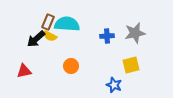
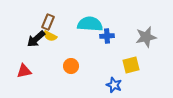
cyan semicircle: moved 23 px right
gray star: moved 11 px right, 4 px down
